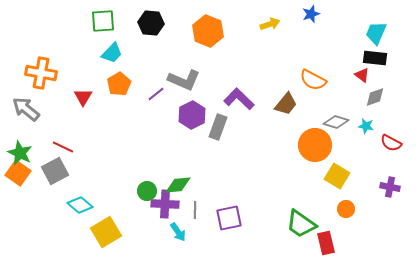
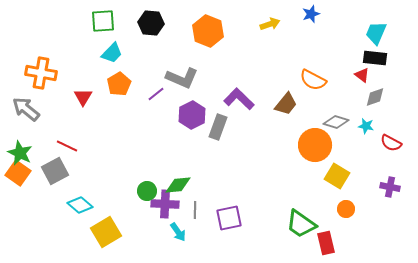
gray L-shape at (184, 80): moved 2 px left, 2 px up
red line at (63, 147): moved 4 px right, 1 px up
